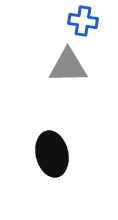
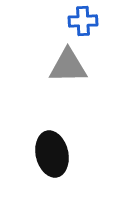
blue cross: rotated 12 degrees counterclockwise
